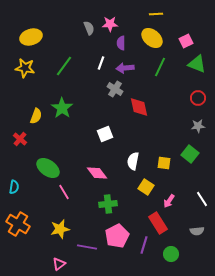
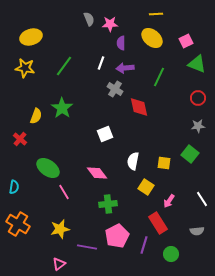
gray semicircle at (89, 28): moved 9 px up
green line at (160, 67): moved 1 px left, 10 px down
